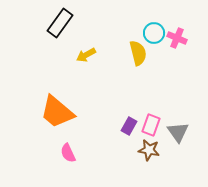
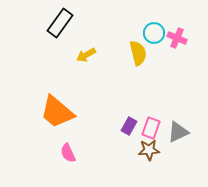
pink rectangle: moved 3 px down
gray triangle: rotated 40 degrees clockwise
brown star: rotated 15 degrees counterclockwise
